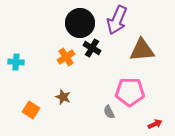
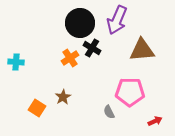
orange cross: moved 4 px right, 1 px down
brown star: rotated 21 degrees clockwise
orange square: moved 6 px right, 2 px up
red arrow: moved 3 px up
